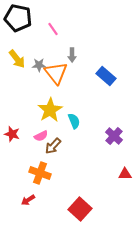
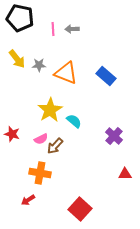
black pentagon: moved 2 px right
pink line: rotated 32 degrees clockwise
gray arrow: moved 26 px up; rotated 88 degrees clockwise
orange triangle: moved 10 px right; rotated 30 degrees counterclockwise
cyan semicircle: rotated 28 degrees counterclockwise
pink semicircle: moved 3 px down
brown arrow: moved 2 px right
orange cross: rotated 10 degrees counterclockwise
